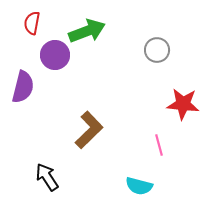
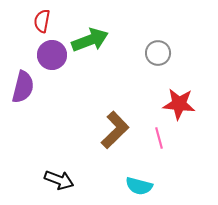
red semicircle: moved 10 px right, 2 px up
green arrow: moved 3 px right, 9 px down
gray circle: moved 1 px right, 3 px down
purple circle: moved 3 px left
red star: moved 4 px left
brown L-shape: moved 26 px right
pink line: moved 7 px up
black arrow: moved 12 px right, 3 px down; rotated 144 degrees clockwise
